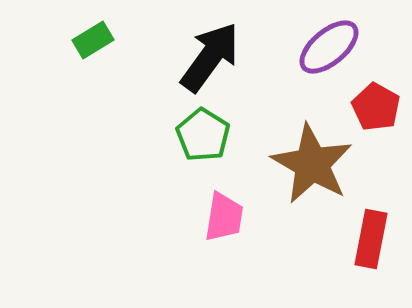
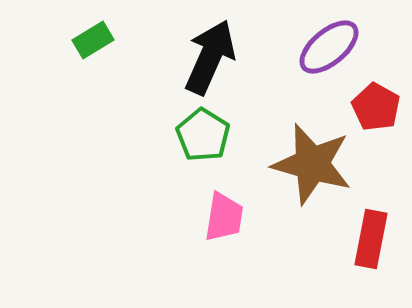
black arrow: rotated 12 degrees counterclockwise
brown star: rotated 14 degrees counterclockwise
